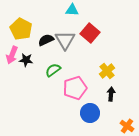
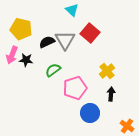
cyan triangle: rotated 40 degrees clockwise
yellow pentagon: rotated 15 degrees counterclockwise
black semicircle: moved 1 px right, 2 px down
